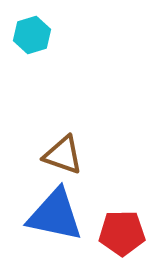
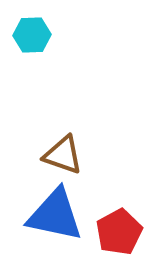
cyan hexagon: rotated 15 degrees clockwise
red pentagon: moved 3 px left, 1 px up; rotated 27 degrees counterclockwise
